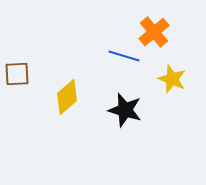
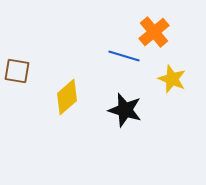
brown square: moved 3 px up; rotated 12 degrees clockwise
